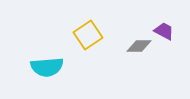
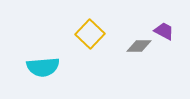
yellow square: moved 2 px right, 1 px up; rotated 12 degrees counterclockwise
cyan semicircle: moved 4 px left
